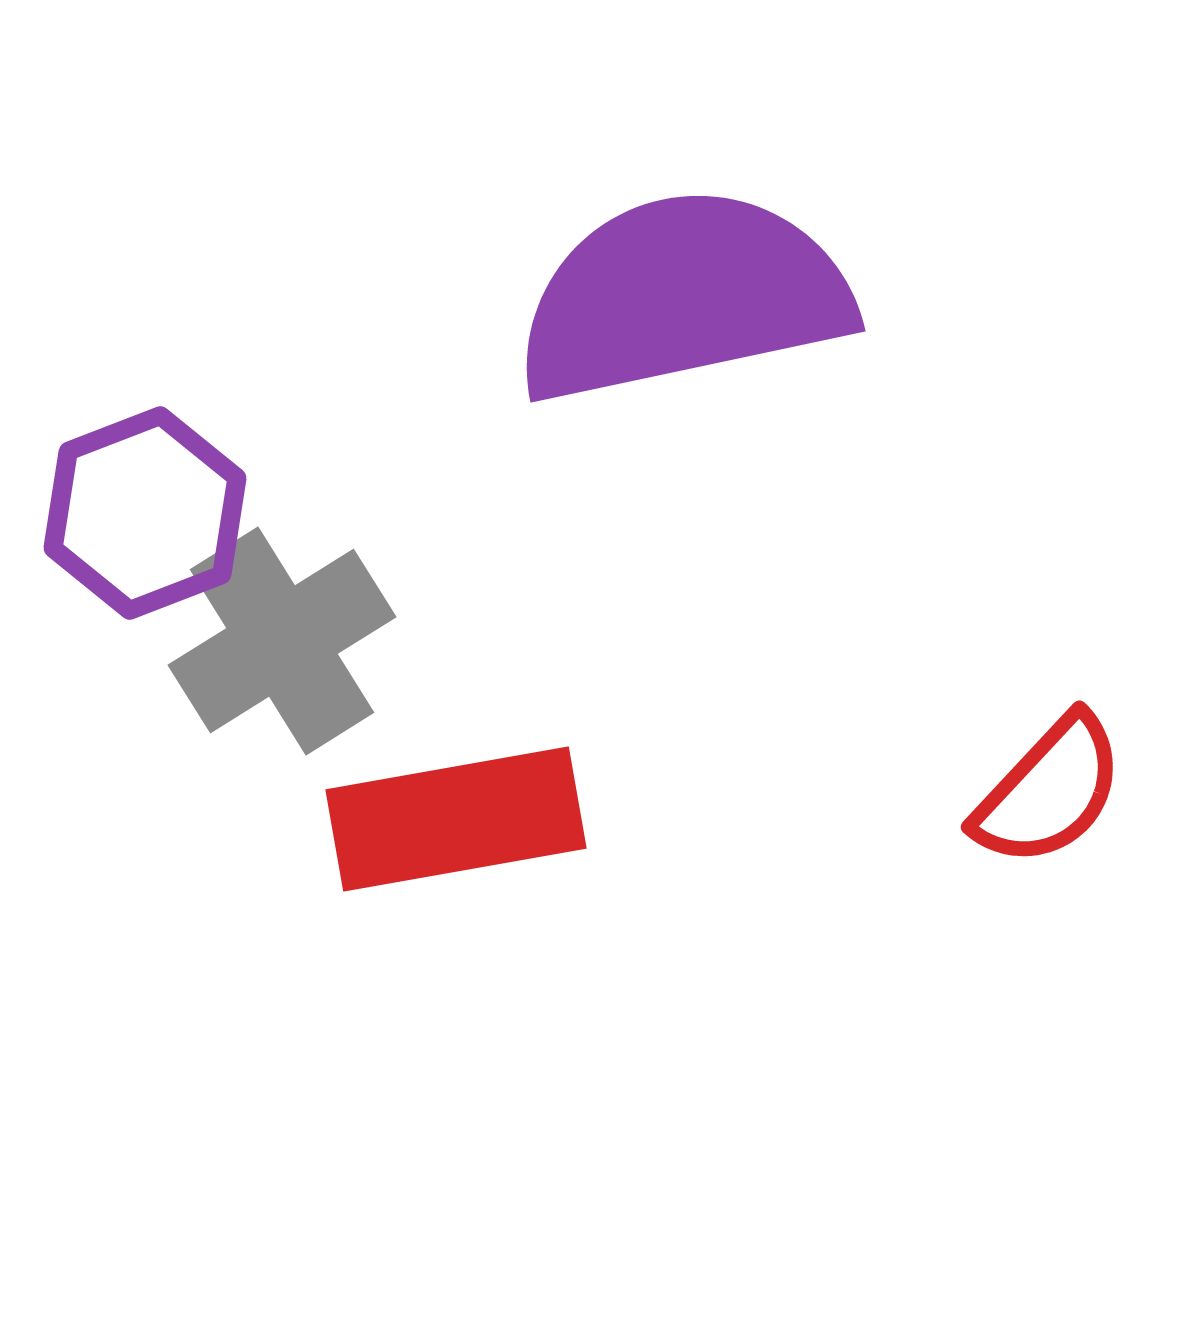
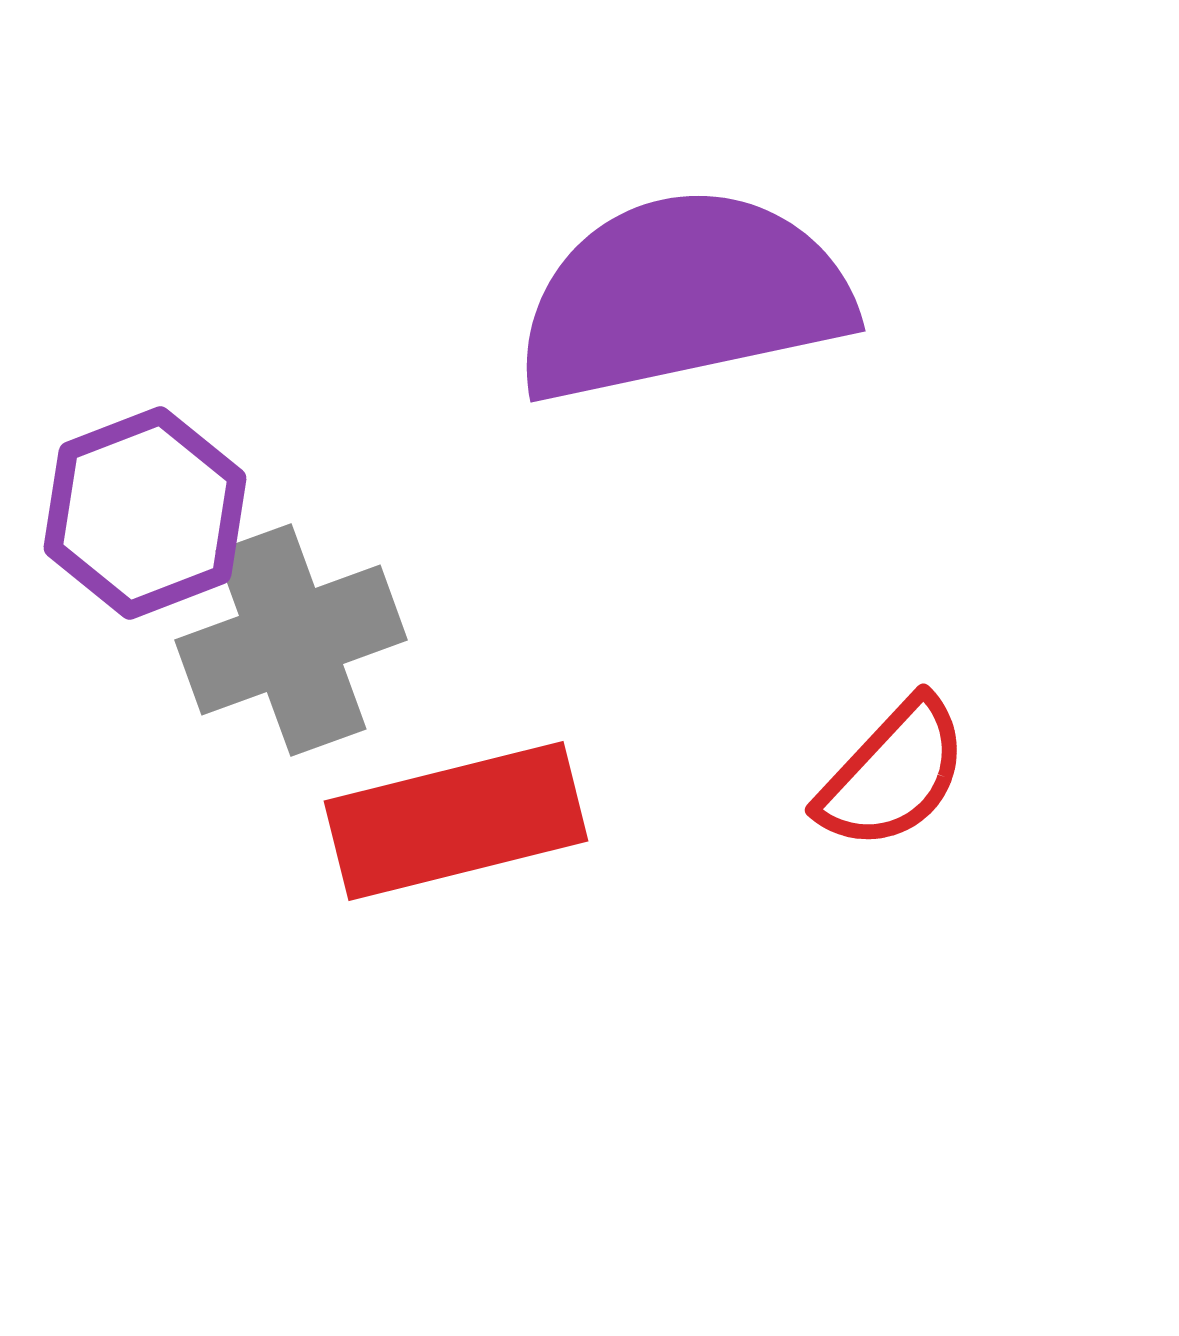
gray cross: moved 9 px right, 1 px up; rotated 12 degrees clockwise
red semicircle: moved 156 px left, 17 px up
red rectangle: moved 2 px down; rotated 4 degrees counterclockwise
